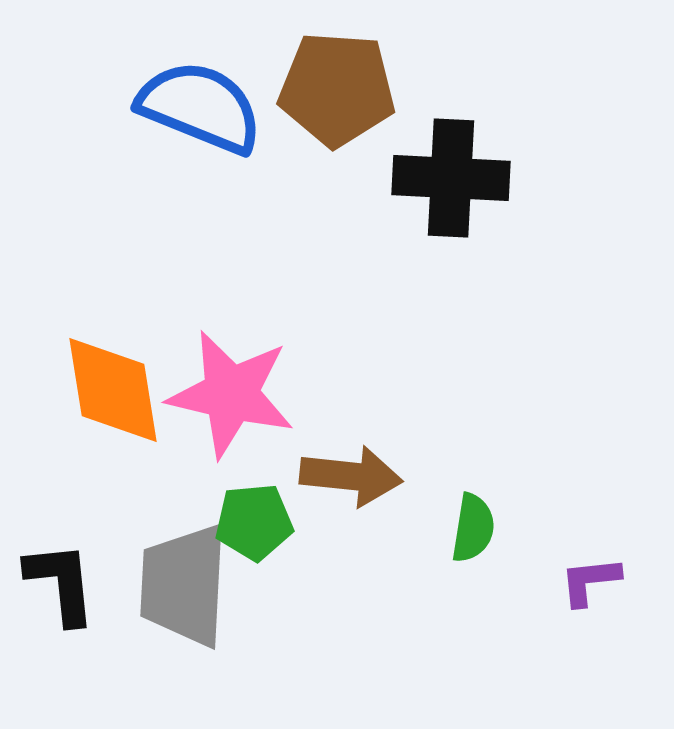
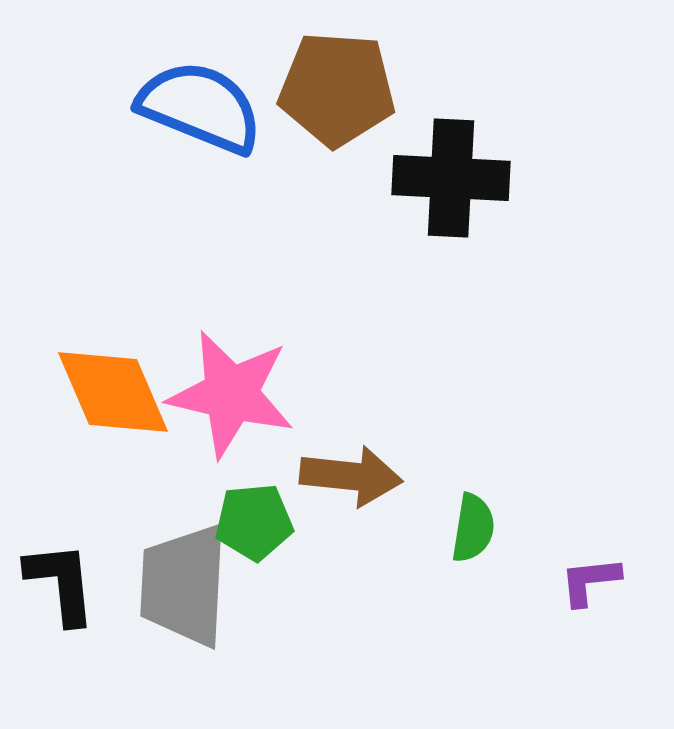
orange diamond: moved 2 px down; rotated 14 degrees counterclockwise
